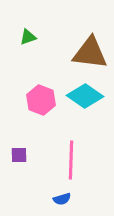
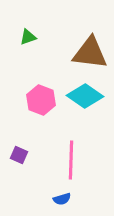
purple square: rotated 24 degrees clockwise
